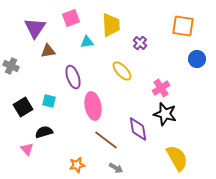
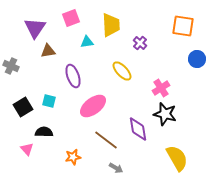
purple ellipse: moved 1 px up
pink ellipse: rotated 64 degrees clockwise
black semicircle: rotated 18 degrees clockwise
orange star: moved 4 px left, 8 px up
